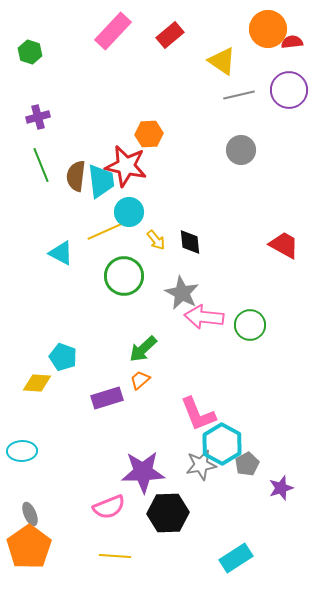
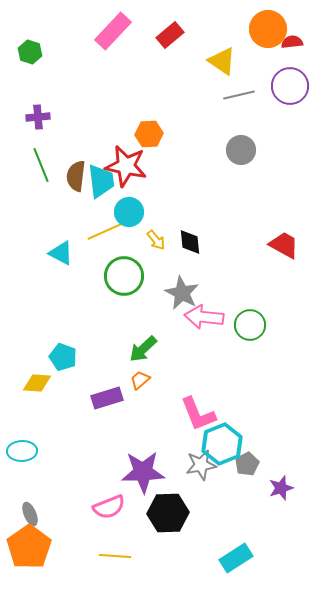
purple circle at (289, 90): moved 1 px right, 4 px up
purple cross at (38, 117): rotated 10 degrees clockwise
cyan hexagon at (222, 444): rotated 9 degrees clockwise
